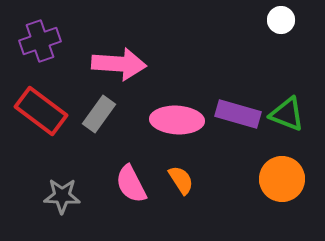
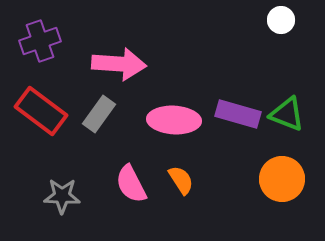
pink ellipse: moved 3 px left
